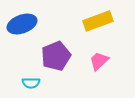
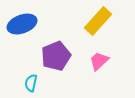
yellow rectangle: rotated 28 degrees counterclockwise
cyan semicircle: rotated 102 degrees clockwise
